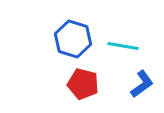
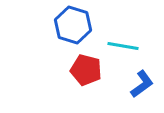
blue hexagon: moved 14 px up
red pentagon: moved 3 px right, 14 px up
